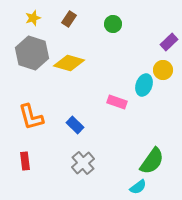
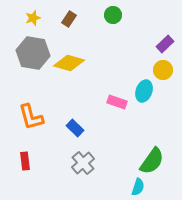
green circle: moved 9 px up
purple rectangle: moved 4 px left, 2 px down
gray hexagon: moved 1 px right; rotated 8 degrees counterclockwise
cyan ellipse: moved 6 px down
blue rectangle: moved 3 px down
cyan semicircle: rotated 36 degrees counterclockwise
